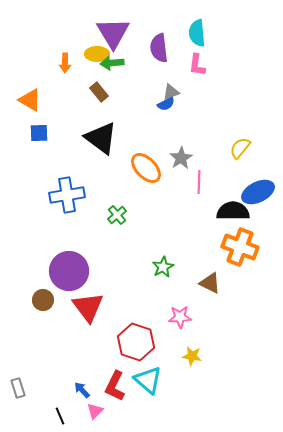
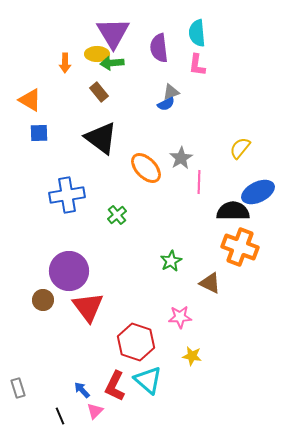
green star: moved 8 px right, 6 px up
